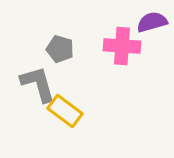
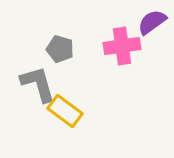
purple semicircle: rotated 20 degrees counterclockwise
pink cross: rotated 12 degrees counterclockwise
